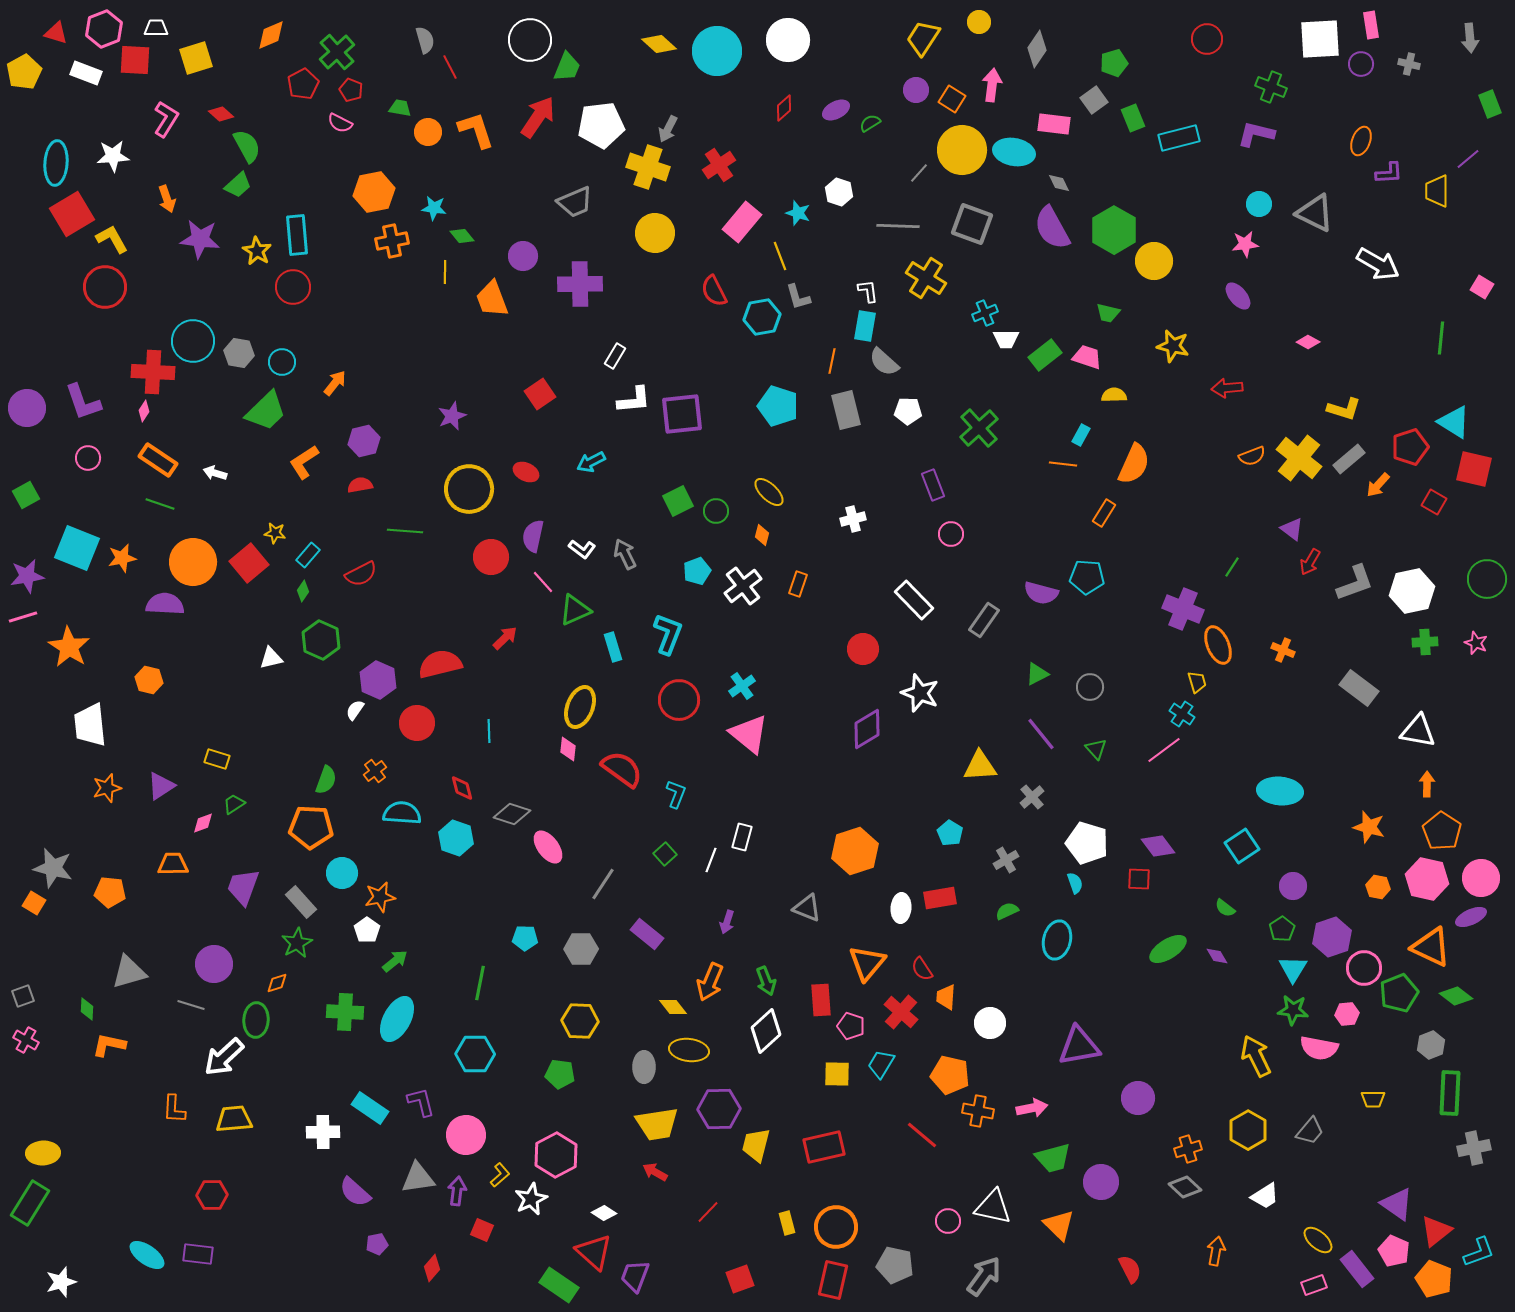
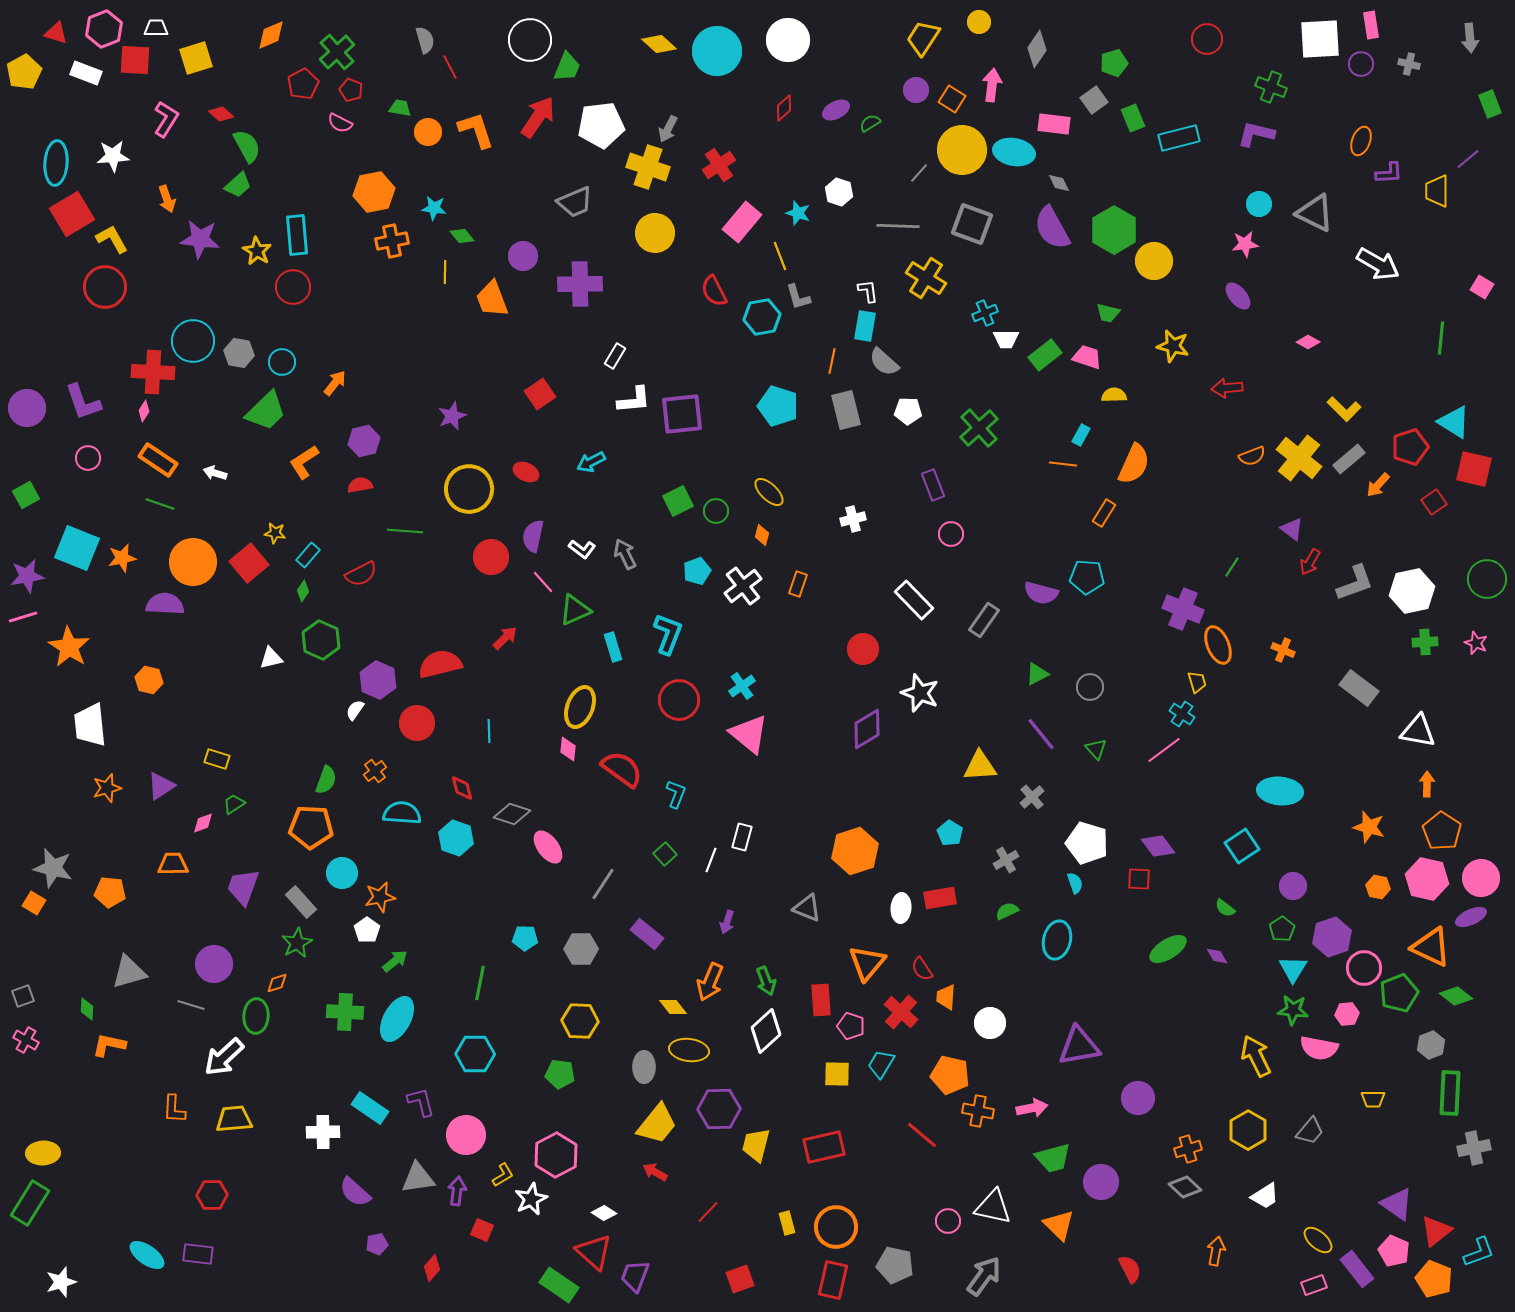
yellow L-shape at (1344, 409): rotated 28 degrees clockwise
red square at (1434, 502): rotated 25 degrees clockwise
green ellipse at (256, 1020): moved 4 px up
yellow trapezoid at (657, 1124): rotated 42 degrees counterclockwise
yellow L-shape at (500, 1175): moved 3 px right; rotated 10 degrees clockwise
